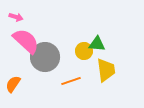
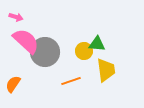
gray circle: moved 5 px up
